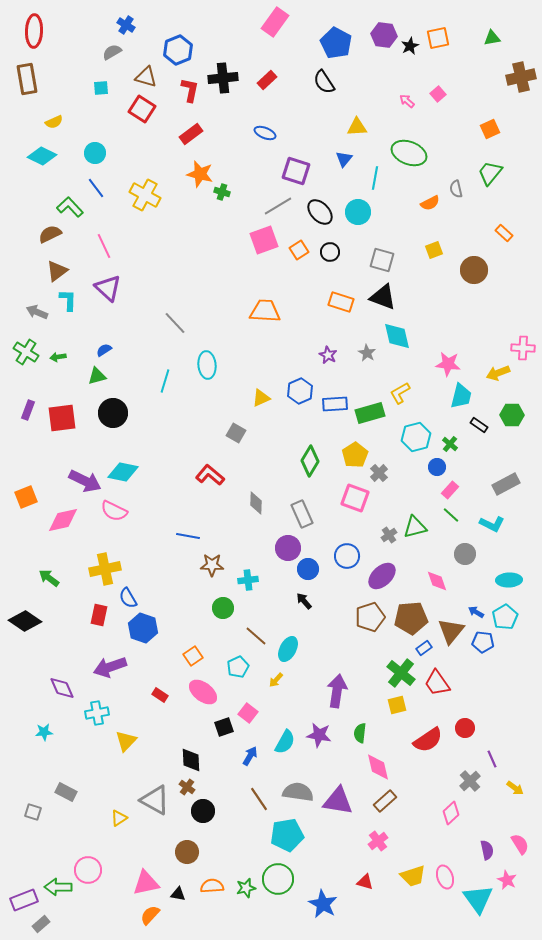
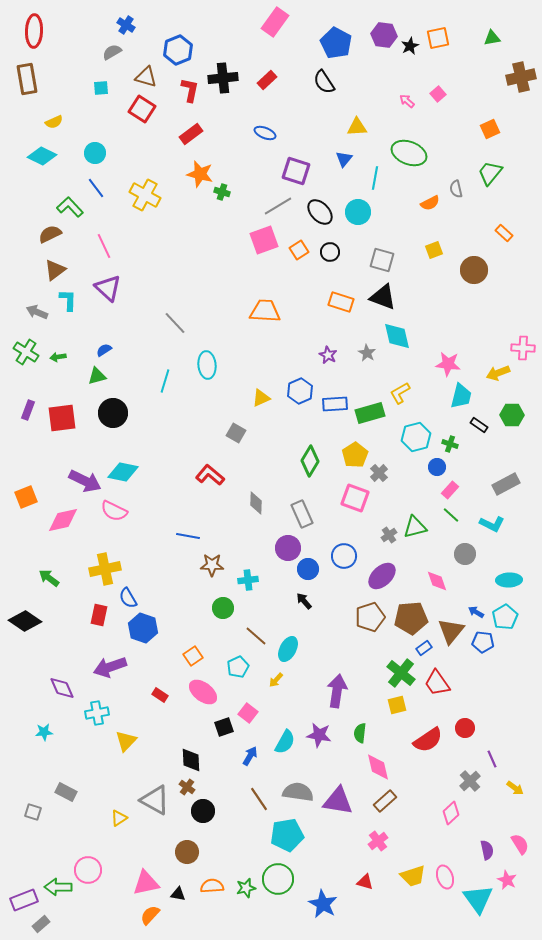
brown triangle at (57, 271): moved 2 px left, 1 px up
green cross at (450, 444): rotated 21 degrees counterclockwise
blue circle at (347, 556): moved 3 px left
